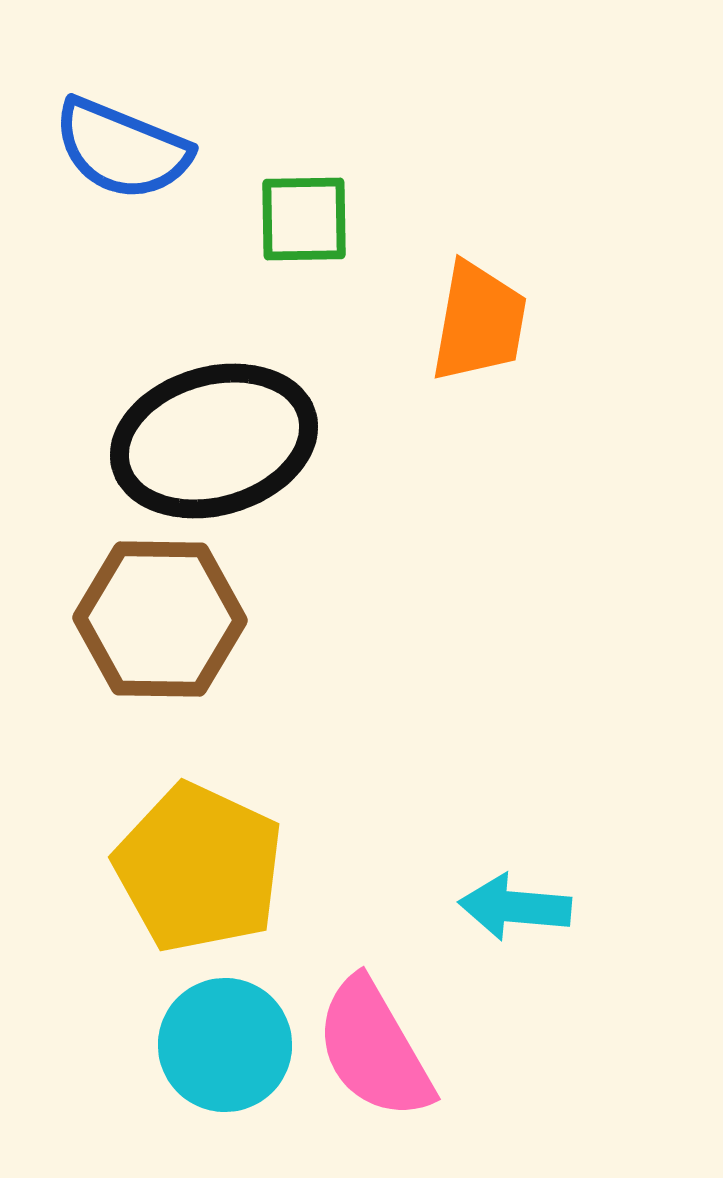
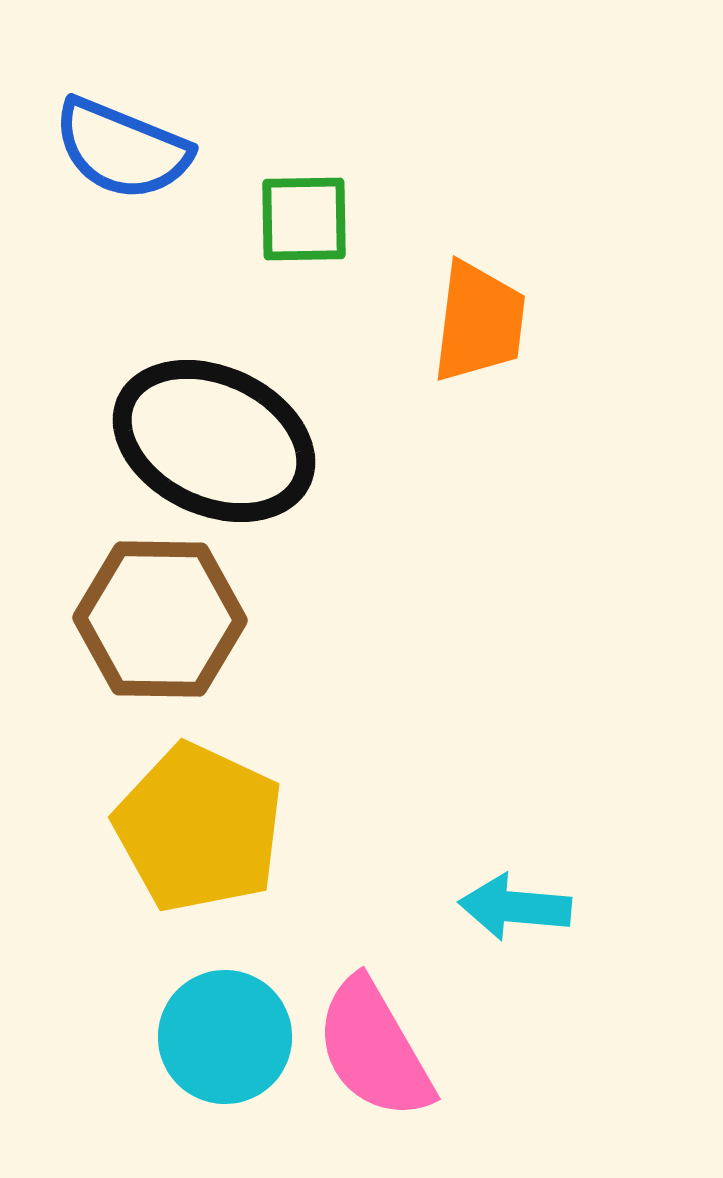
orange trapezoid: rotated 3 degrees counterclockwise
black ellipse: rotated 41 degrees clockwise
yellow pentagon: moved 40 px up
cyan circle: moved 8 px up
